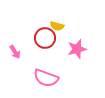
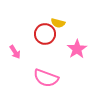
yellow semicircle: moved 1 px right, 3 px up
red circle: moved 4 px up
pink star: rotated 18 degrees counterclockwise
